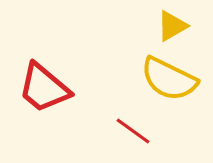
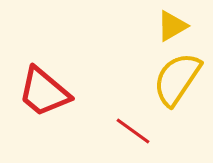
yellow semicircle: moved 8 px right; rotated 98 degrees clockwise
red trapezoid: moved 4 px down
